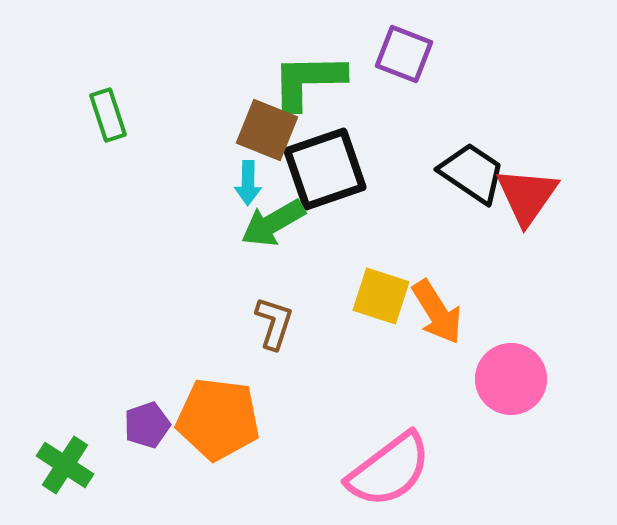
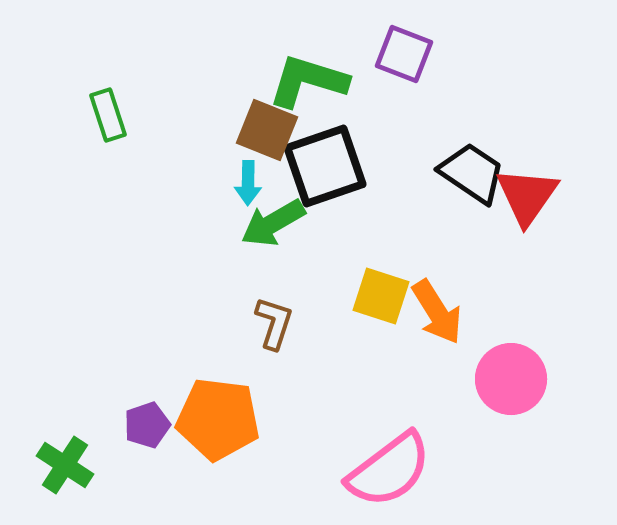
green L-shape: rotated 18 degrees clockwise
black square: moved 3 px up
